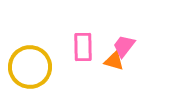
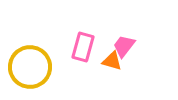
pink rectangle: rotated 16 degrees clockwise
orange triangle: moved 2 px left
